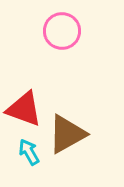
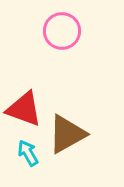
cyan arrow: moved 1 px left, 1 px down
